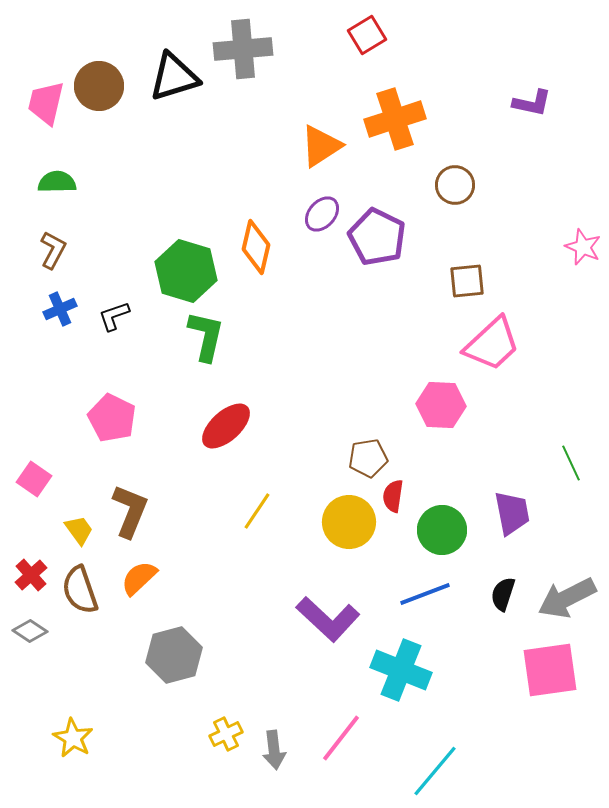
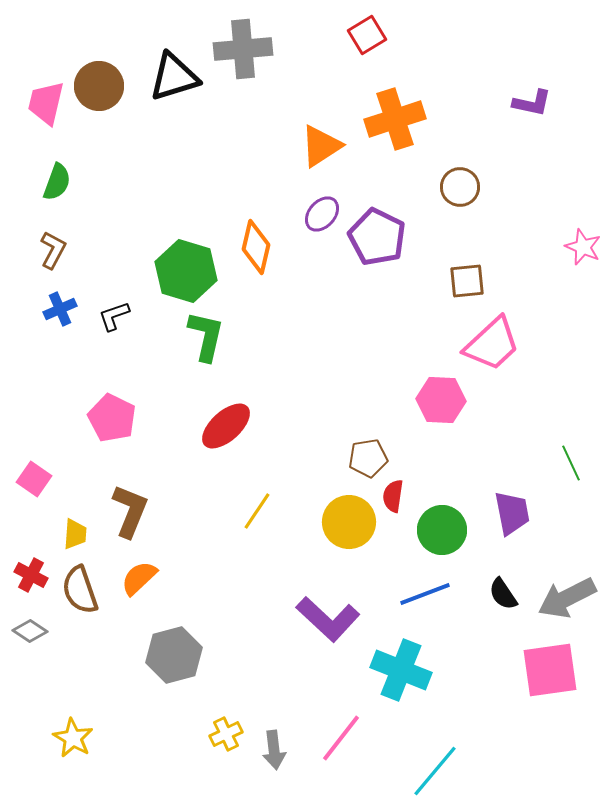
green semicircle at (57, 182): rotated 111 degrees clockwise
brown circle at (455, 185): moved 5 px right, 2 px down
pink hexagon at (441, 405): moved 5 px up
yellow trapezoid at (79, 530): moved 4 px left, 4 px down; rotated 40 degrees clockwise
red cross at (31, 575): rotated 20 degrees counterclockwise
black semicircle at (503, 594): rotated 52 degrees counterclockwise
